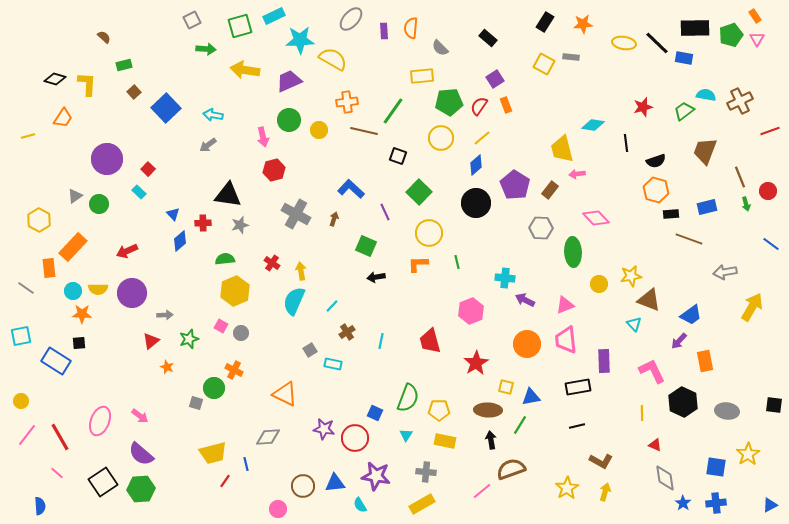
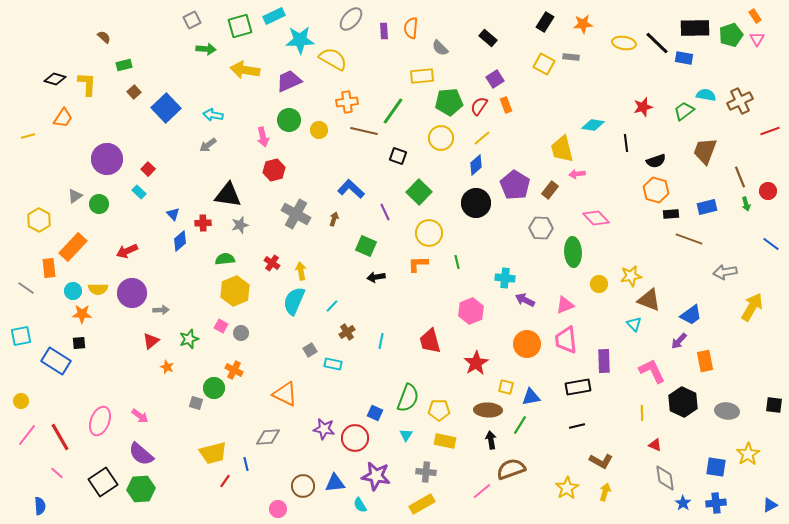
gray arrow at (165, 315): moved 4 px left, 5 px up
